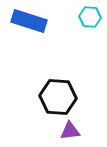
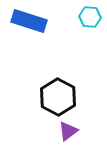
black hexagon: rotated 24 degrees clockwise
purple triangle: moved 2 px left; rotated 30 degrees counterclockwise
